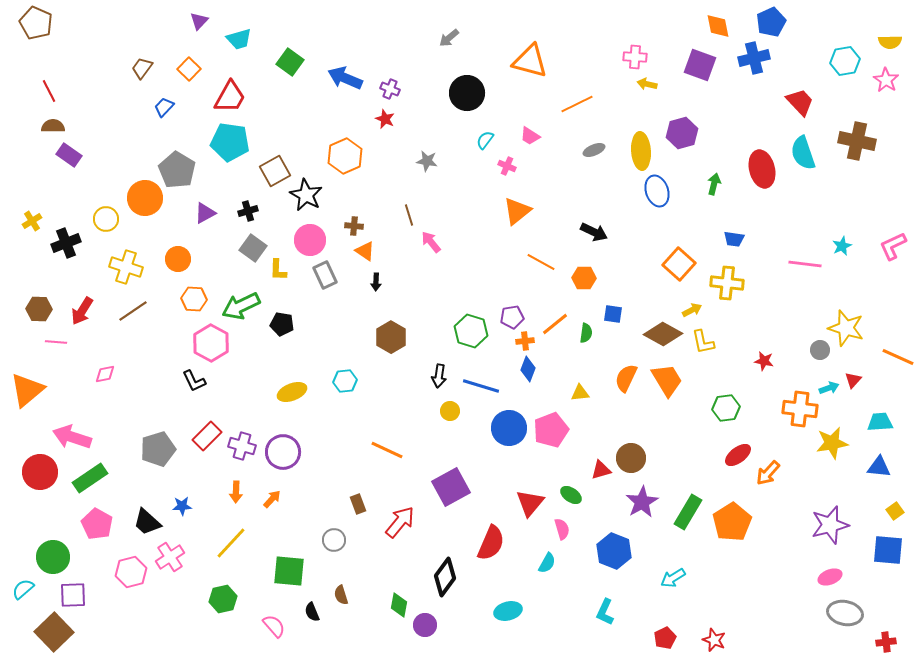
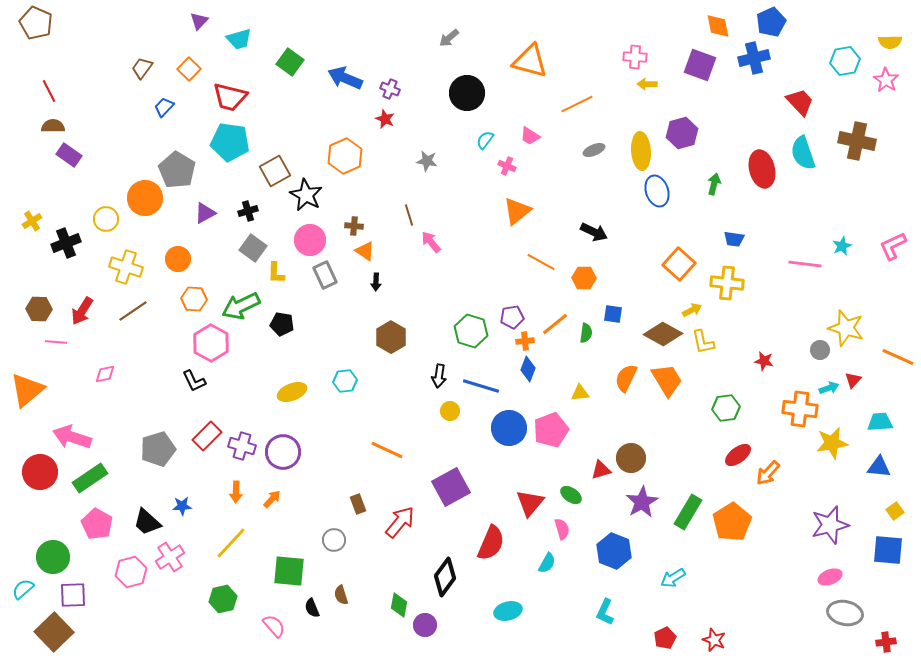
yellow arrow at (647, 84): rotated 12 degrees counterclockwise
red trapezoid at (230, 97): rotated 75 degrees clockwise
yellow L-shape at (278, 270): moved 2 px left, 3 px down
black semicircle at (312, 612): moved 4 px up
